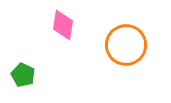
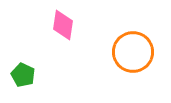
orange circle: moved 7 px right, 7 px down
